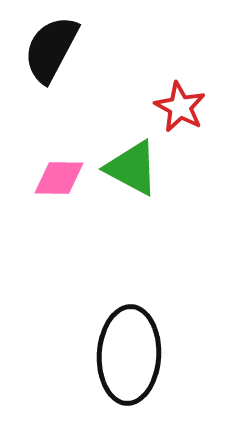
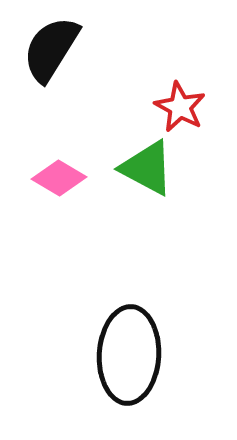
black semicircle: rotated 4 degrees clockwise
green triangle: moved 15 px right
pink diamond: rotated 30 degrees clockwise
